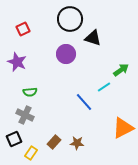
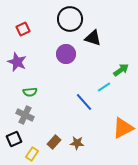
yellow rectangle: moved 1 px right, 1 px down
